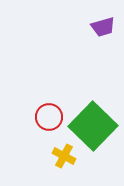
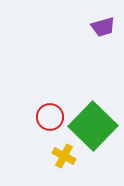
red circle: moved 1 px right
